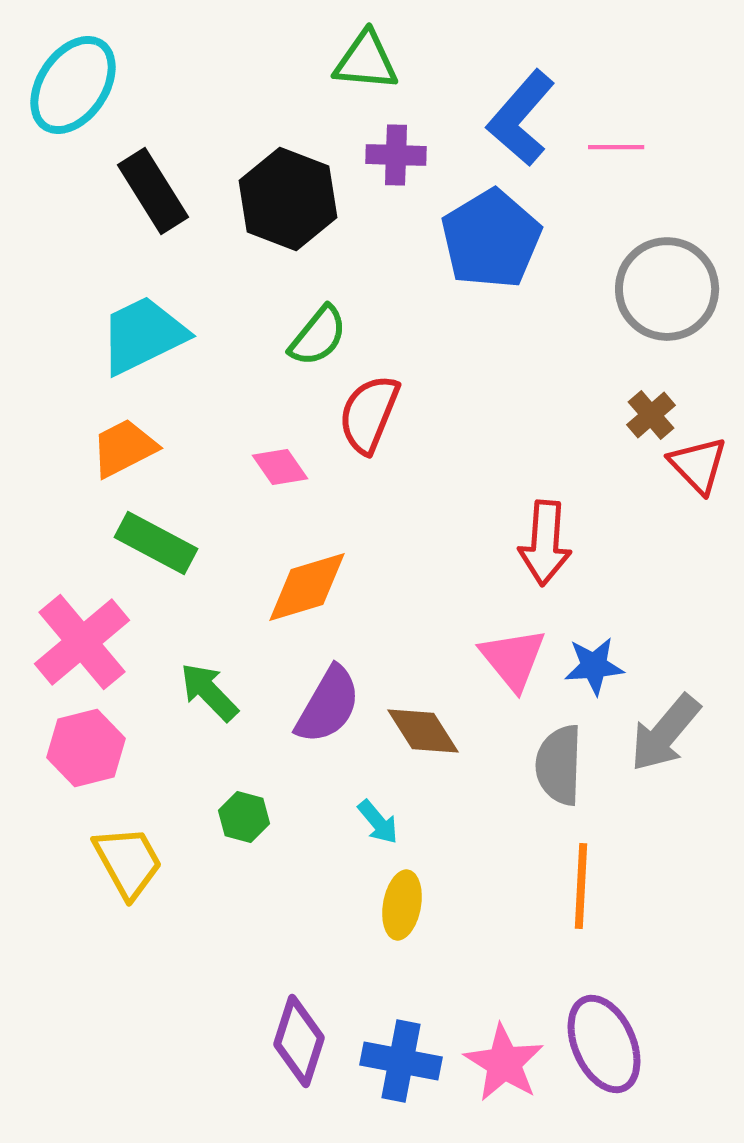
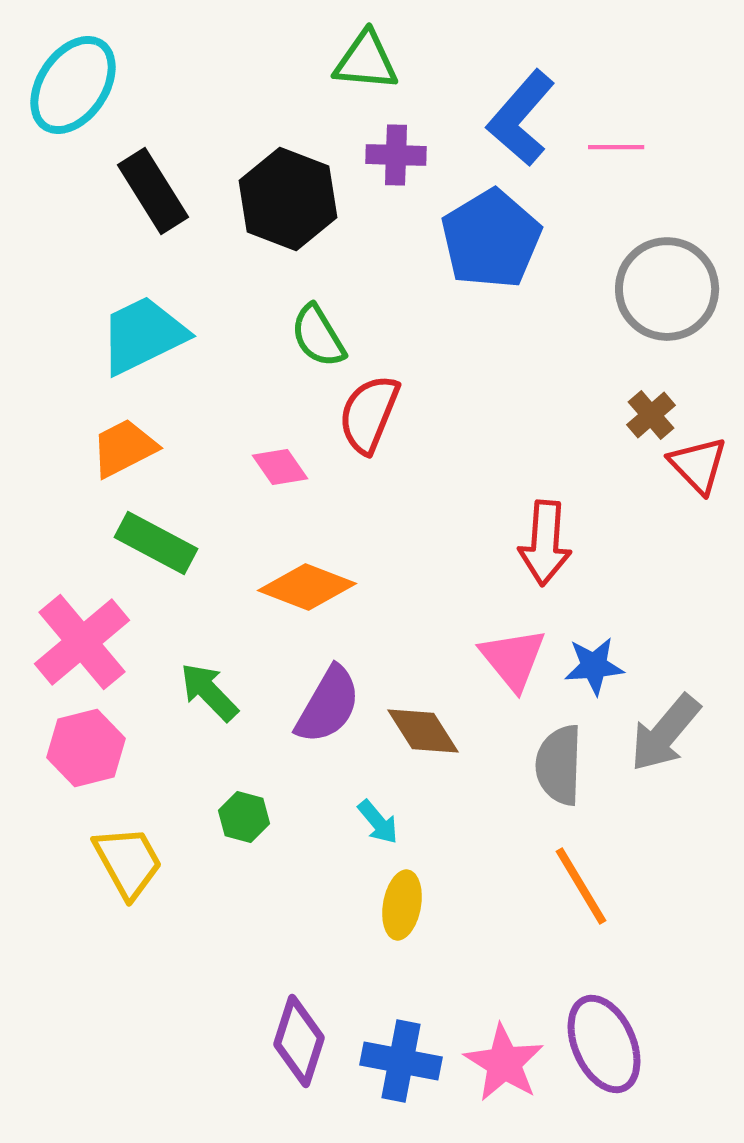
green semicircle: rotated 110 degrees clockwise
orange diamond: rotated 38 degrees clockwise
orange line: rotated 34 degrees counterclockwise
